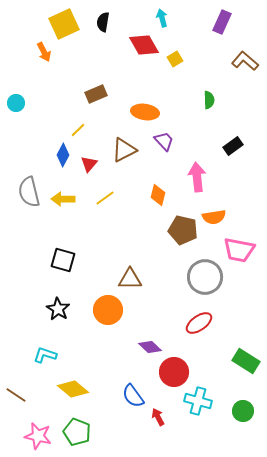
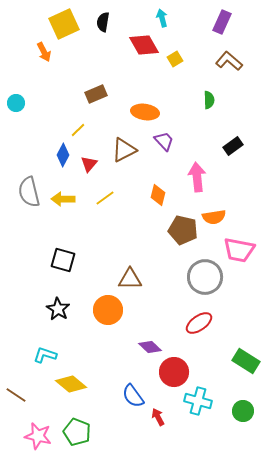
brown L-shape at (245, 61): moved 16 px left
yellow diamond at (73, 389): moved 2 px left, 5 px up
